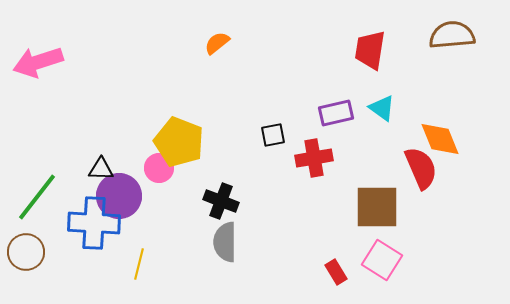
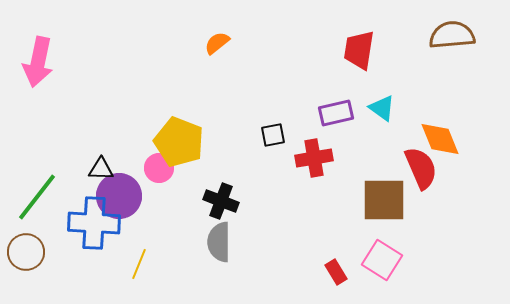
red trapezoid: moved 11 px left
pink arrow: rotated 60 degrees counterclockwise
brown square: moved 7 px right, 7 px up
gray semicircle: moved 6 px left
yellow line: rotated 8 degrees clockwise
